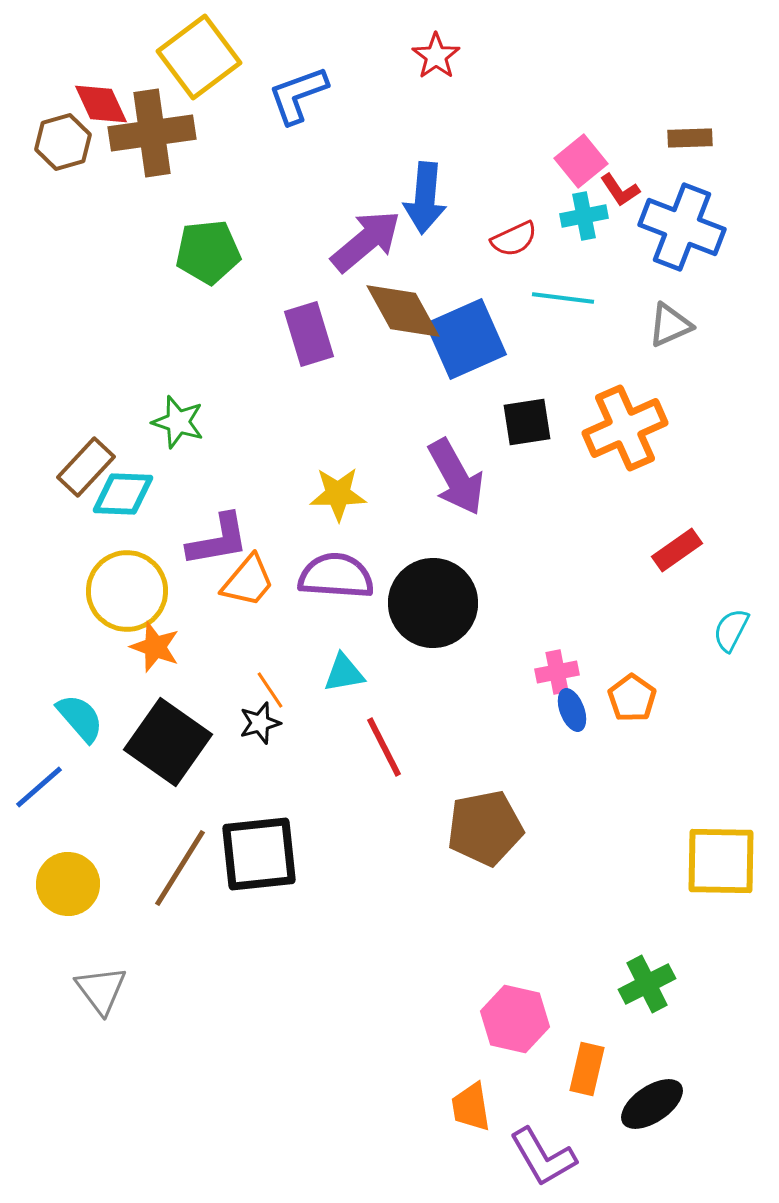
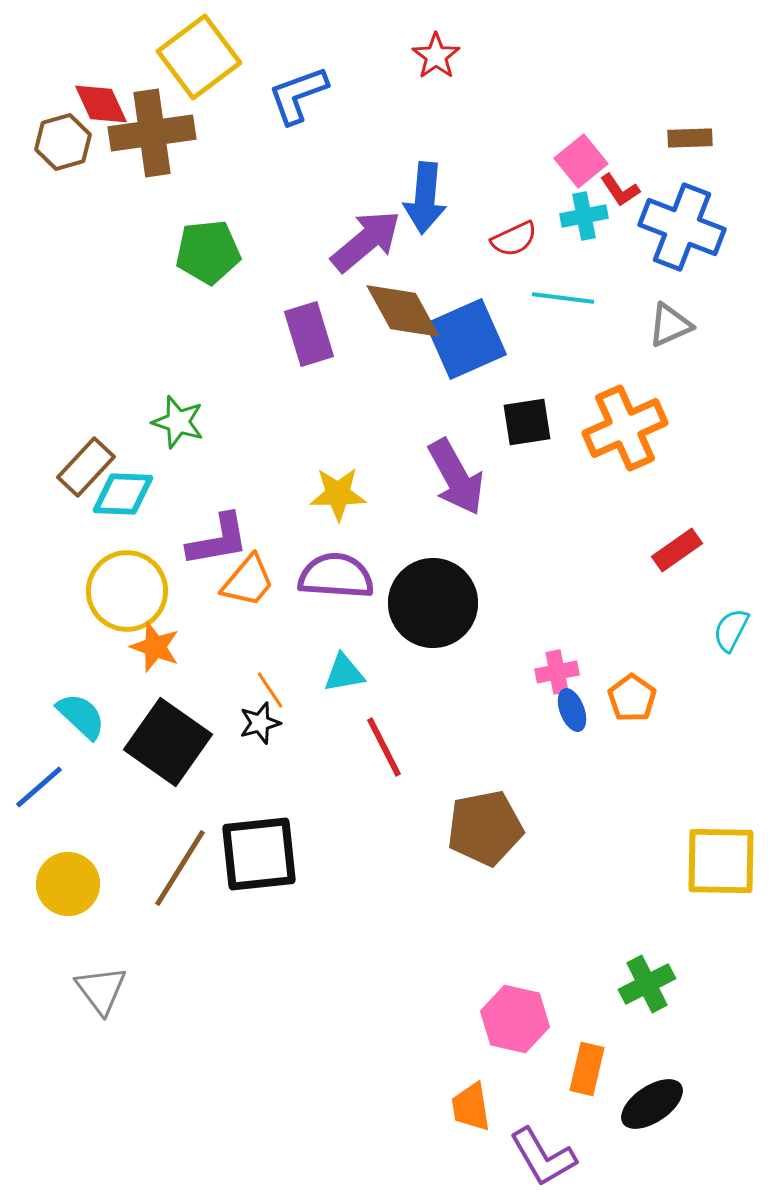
cyan semicircle at (80, 718): moved 1 px right, 2 px up; rotated 6 degrees counterclockwise
